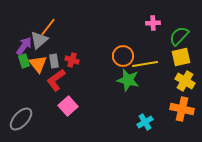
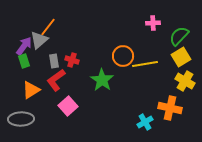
yellow square: rotated 18 degrees counterclockwise
orange triangle: moved 7 px left, 26 px down; rotated 36 degrees clockwise
green star: moved 26 px left; rotated 20 degrees clockwise
orange cross: moved 12 px left, 1 px up
gray ellipse: rotated 45 degrees clockwise
